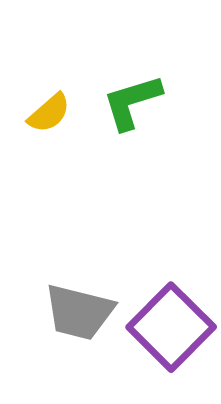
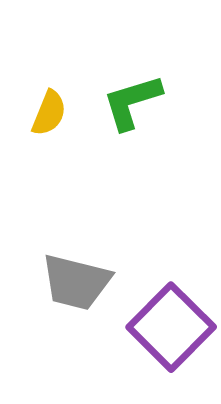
yellow semicircle: rotated 27 degrees counterclockwise
gray trapezoid: moved 3 px left, 30 px up
